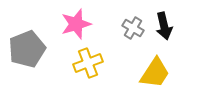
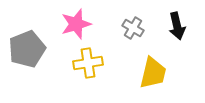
black arrow: moved 13 px right
yellow cross: rotated 12 degrees clockwise
yellow trapezoid: moved 2 px left; rotated 20 degrees counterclockwise
